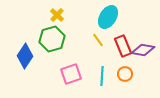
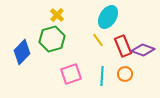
purple diamond: rotated 10 degrees clockwise
blue diamond: moved 3 px left, 4 px up; rotated 10 degrees clockwise
